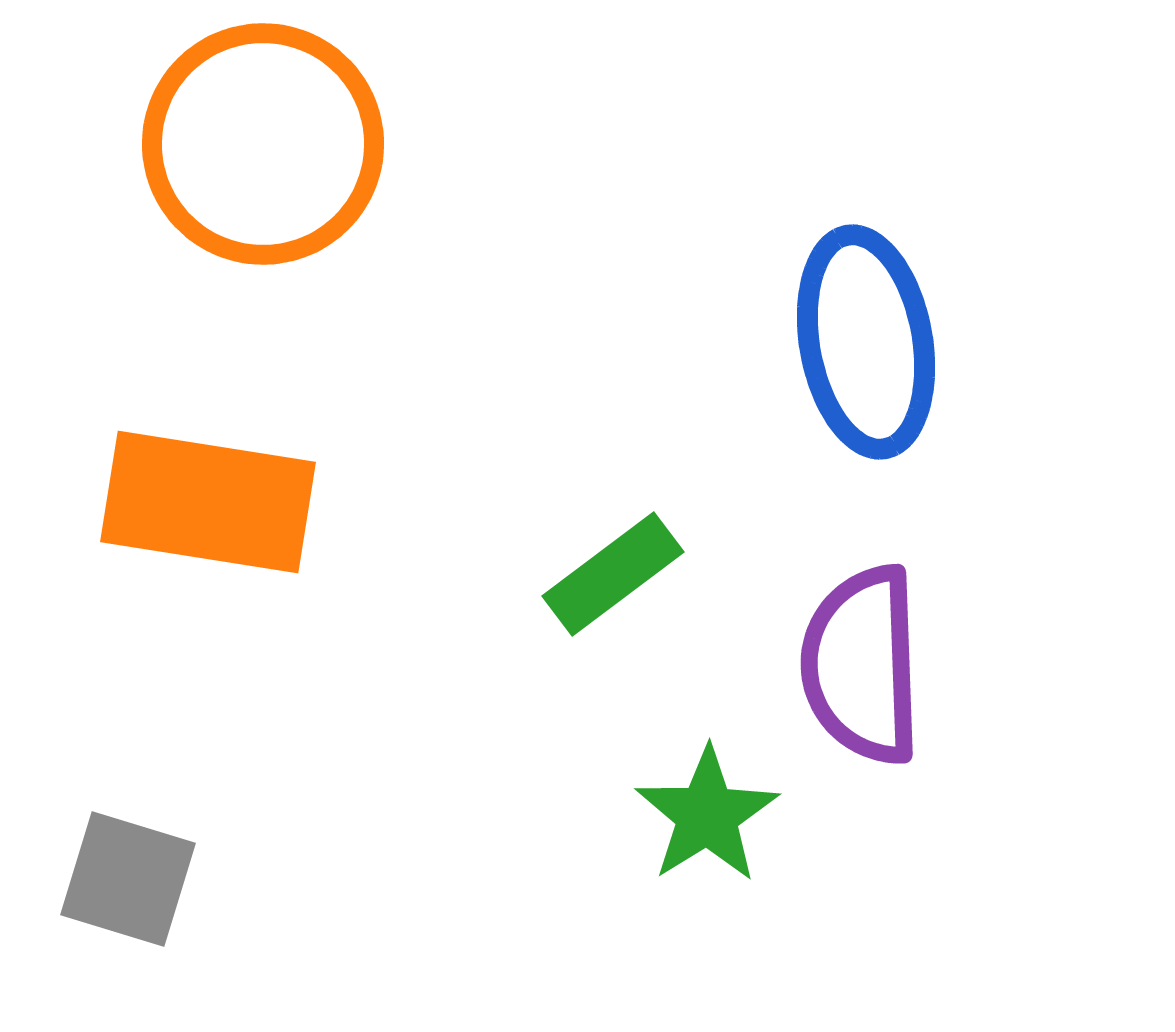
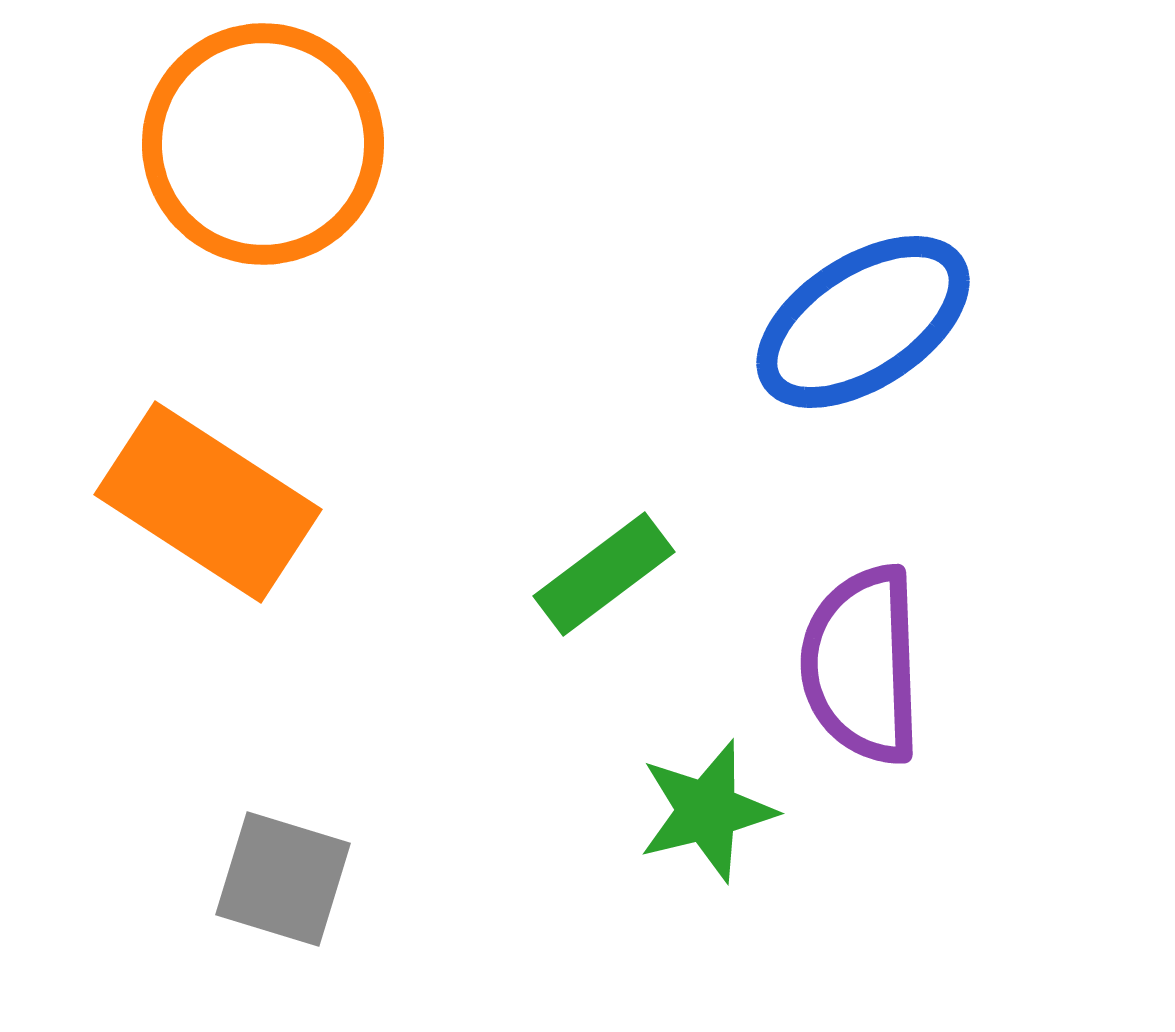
blue ellipse: moved 3 px left, 20 px up; rotated 67 degrees clockwise
orange rectangle: rotated 24 degrees clockwise
green rectangle: moved 9 px left
green star: moved 4 px up; rotated 18 degrees clockwise
gray square: moved 155 px right
